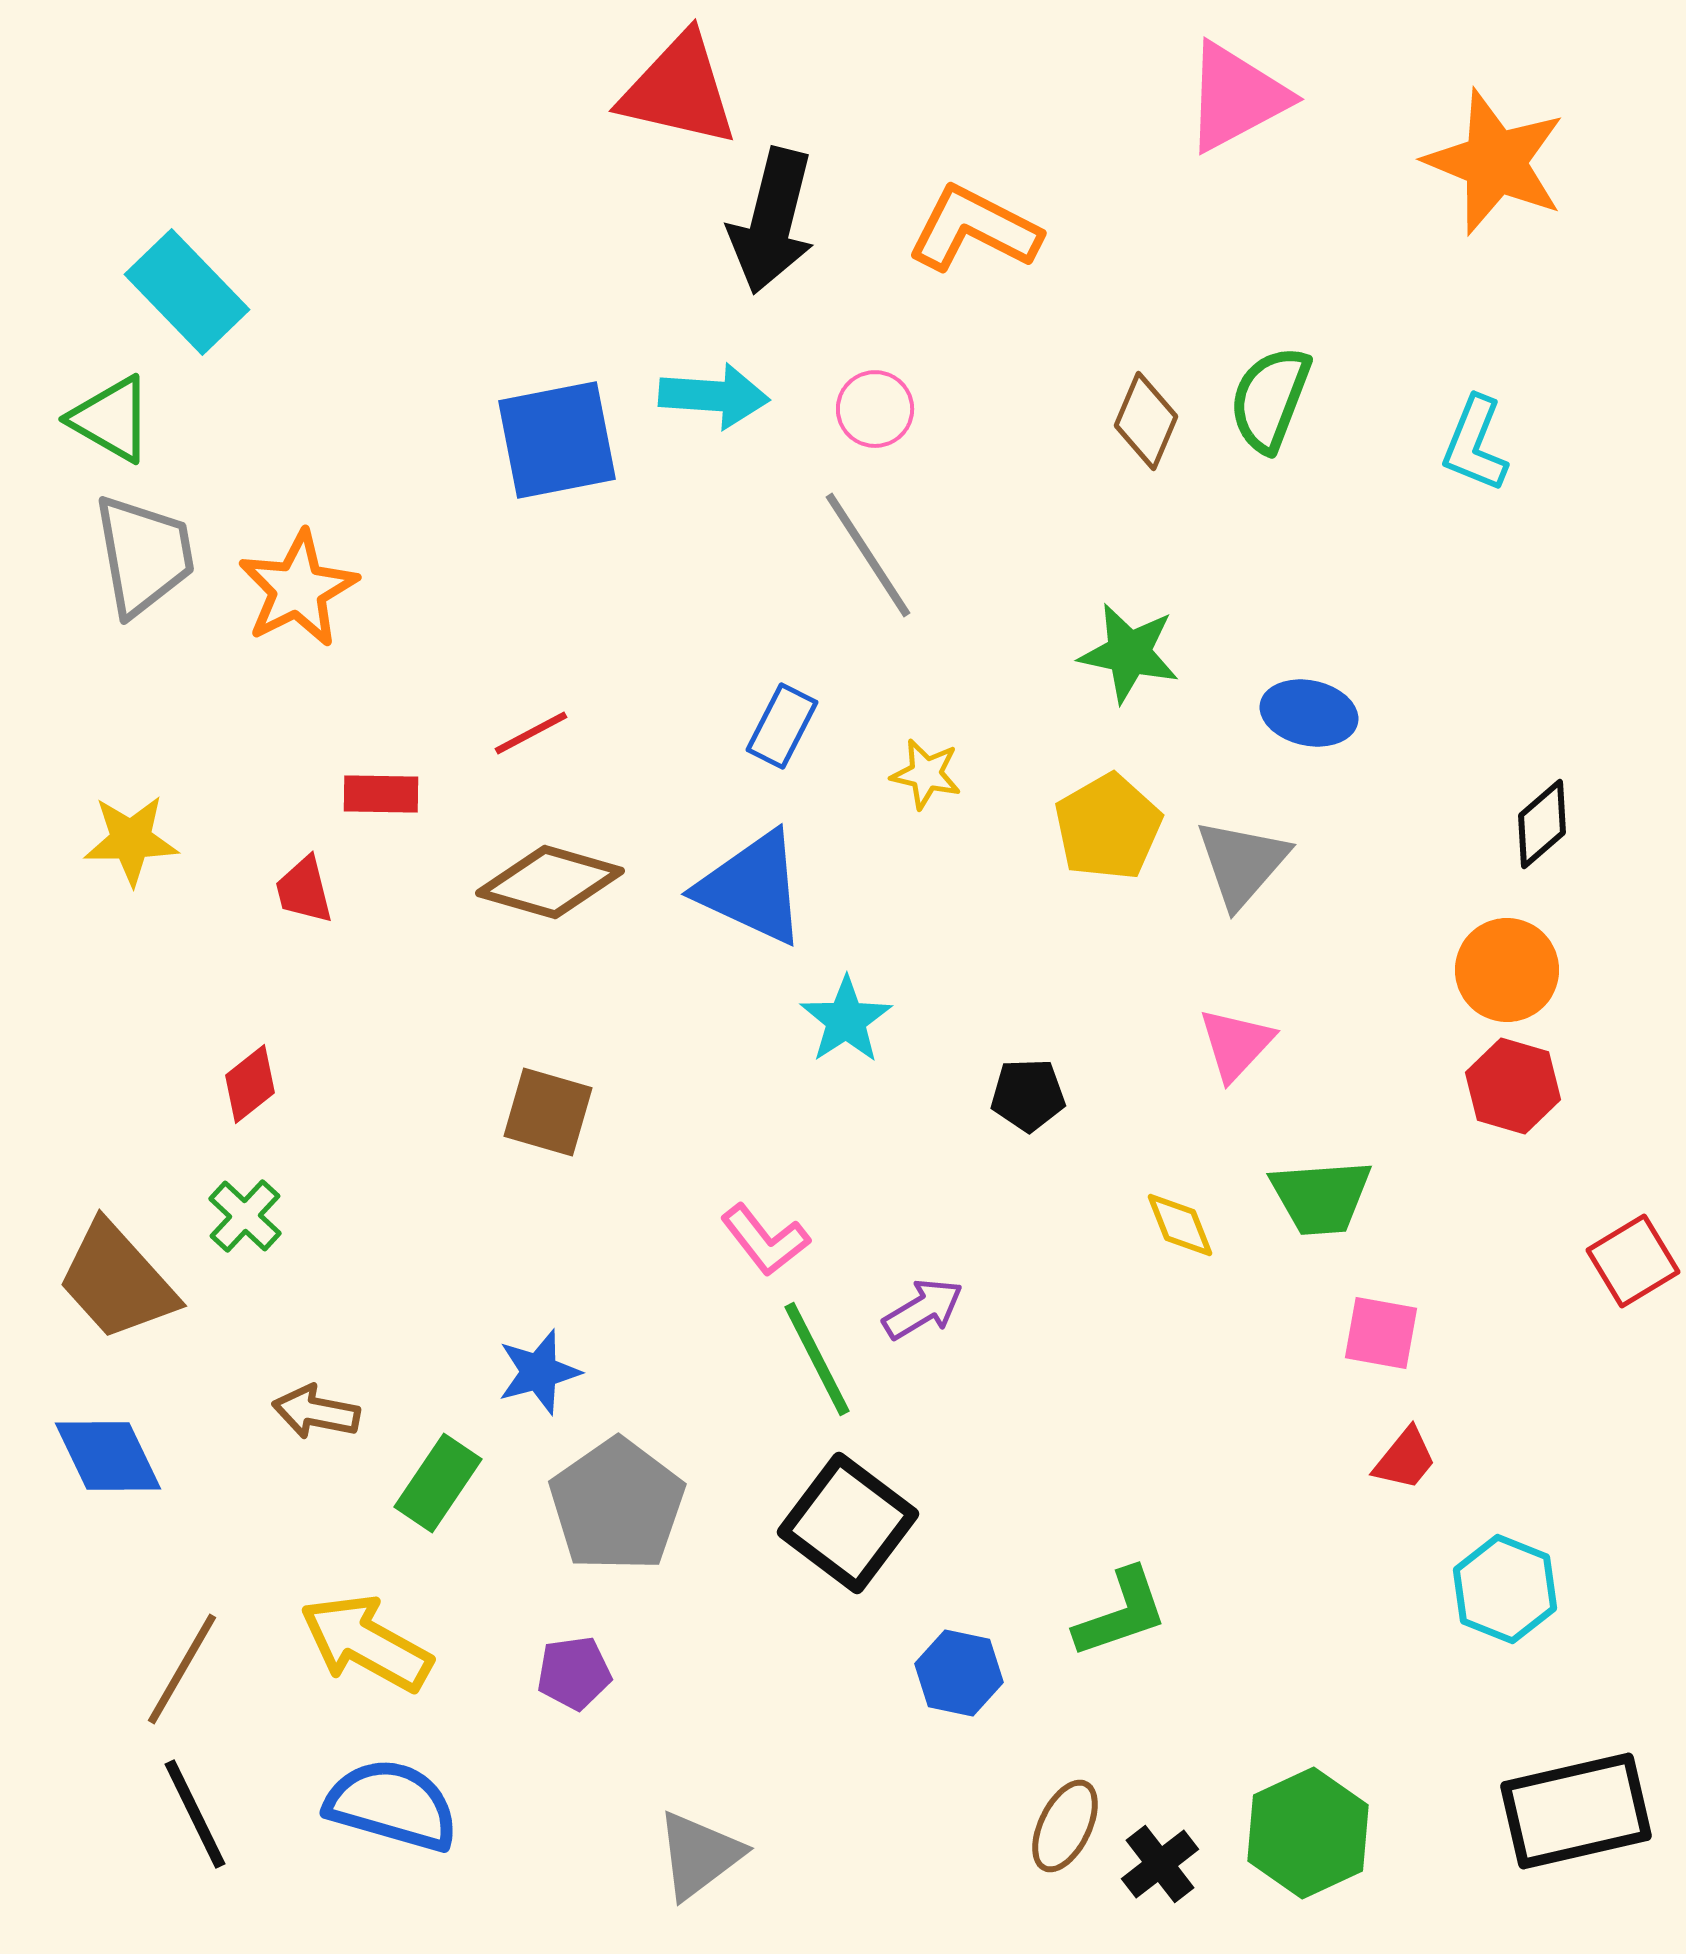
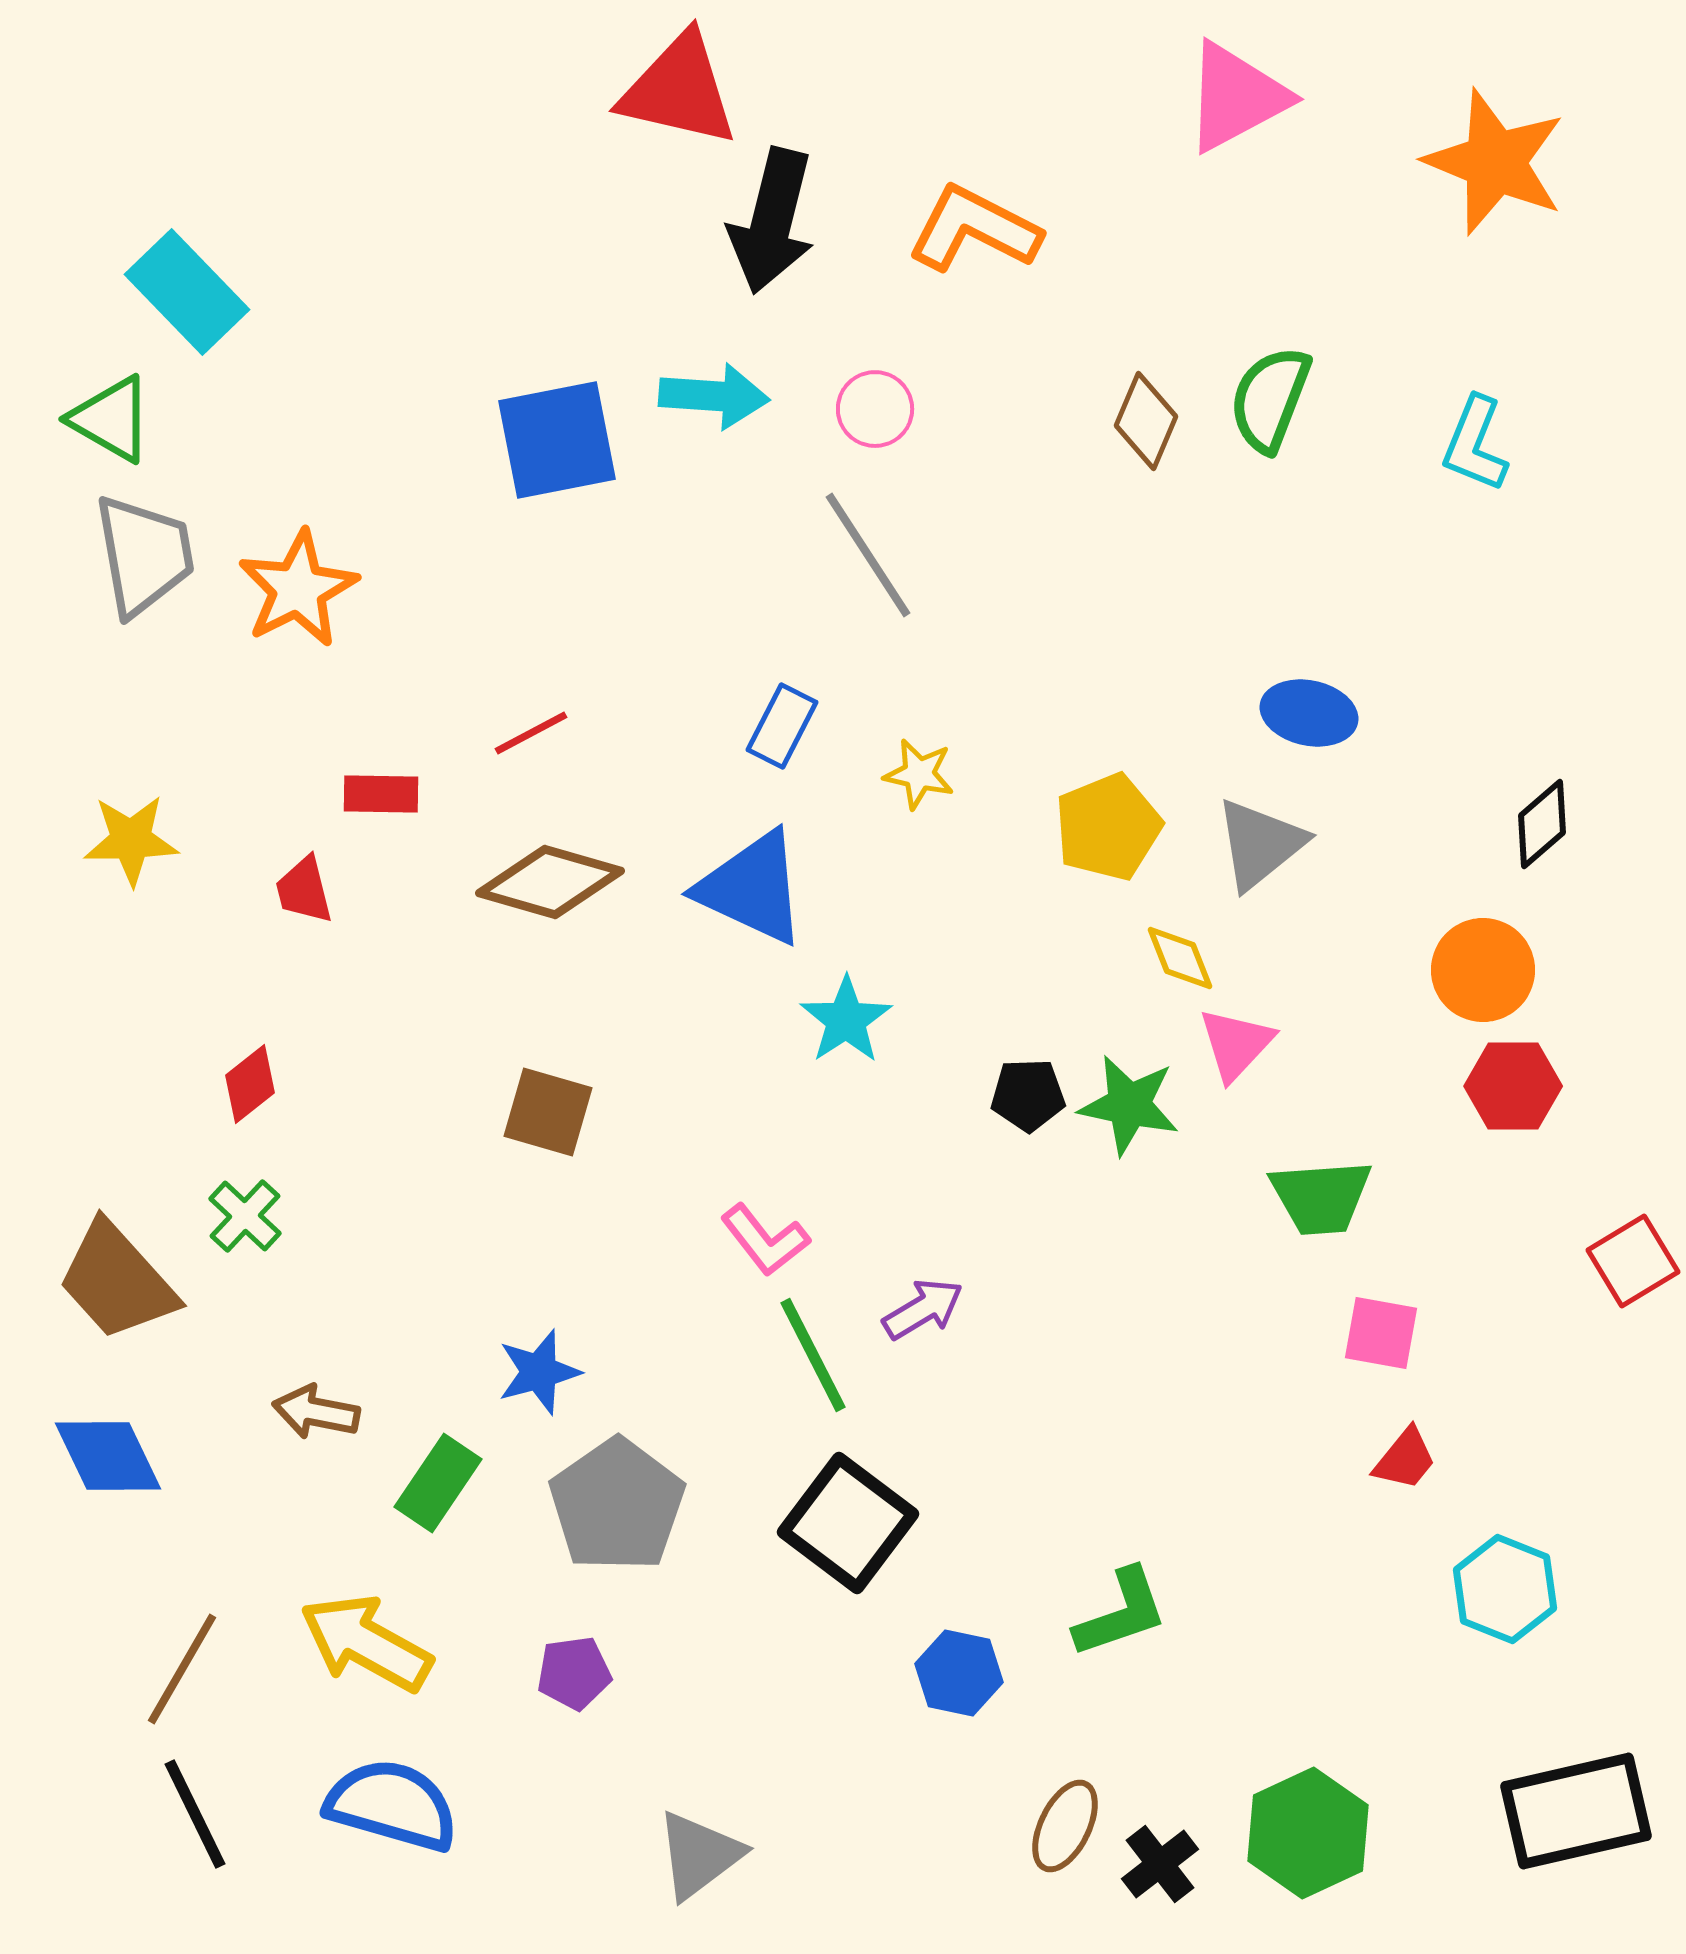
green star at (1129, 653): moved 452 px down
yellow star at (926, 774): moved 7 px left
yellow pentagon at (1108, 827): rotated 8 degrees clockwise
gray triangle at (1242, 863): moved 18 px right, 19 px up; rotated 10 degrees clockwise
orange circle at (1507, 970): moved 24 px left
red hexagon at (1513, 1086): rotated 16 degrees counterclockwise
yellow diamond at (1180, 1225): moved 267 px up
green line at (817, 1359): moved 4 px left, 4 px up
